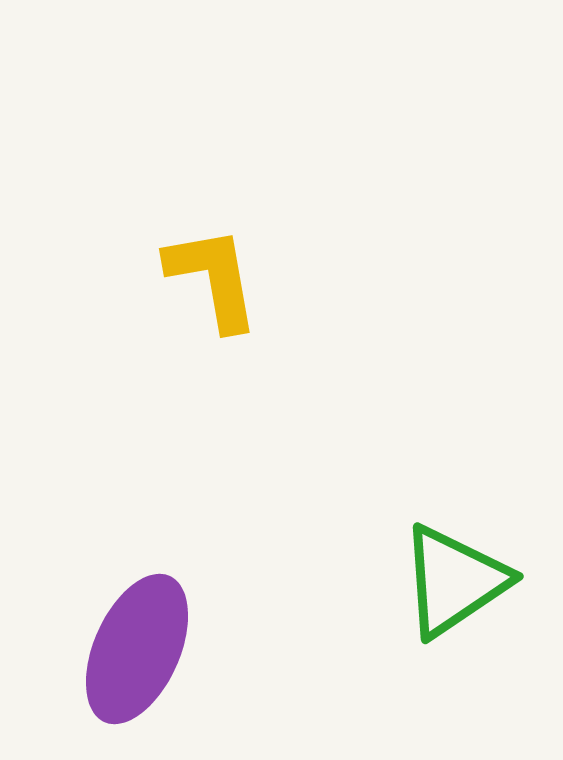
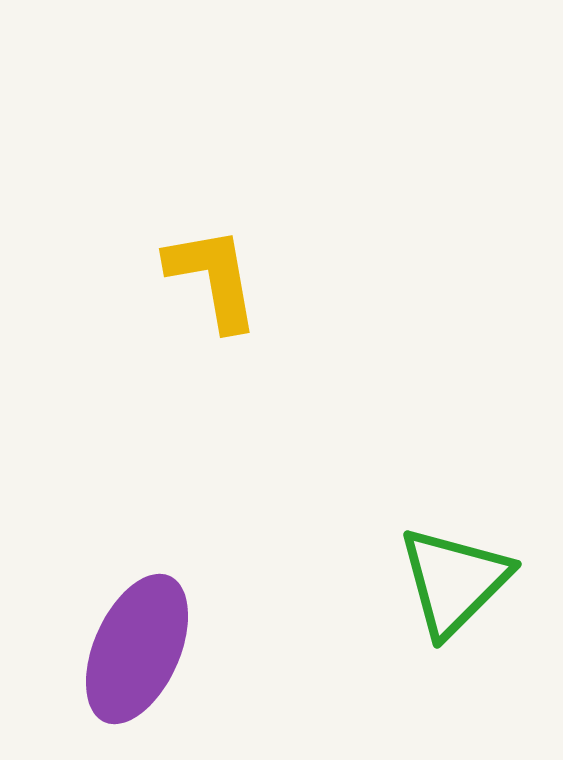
green triangle: rotated 11 degrees counterclockwise
